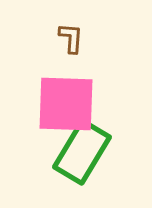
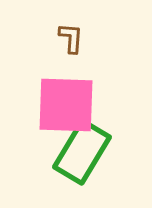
pink square: moved 1 px down
